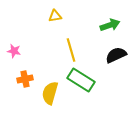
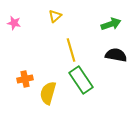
yellow triangle: rotated 32 degrees counterclockwise
green arrow: moved 1 px right, 1 px up
pink star: moved 28 px up
black semicircle: rotated 35 degrees clockwise
green rectangle: rotated 24 degrees clockwise
yellow semicircle: moved 2 px left
